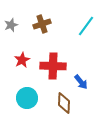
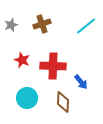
cyan line: rotated 15 degrees clockwise
red star: rotated 21 degrees counterclockwise
brown diamond: moved 1 px left, 1 px up
